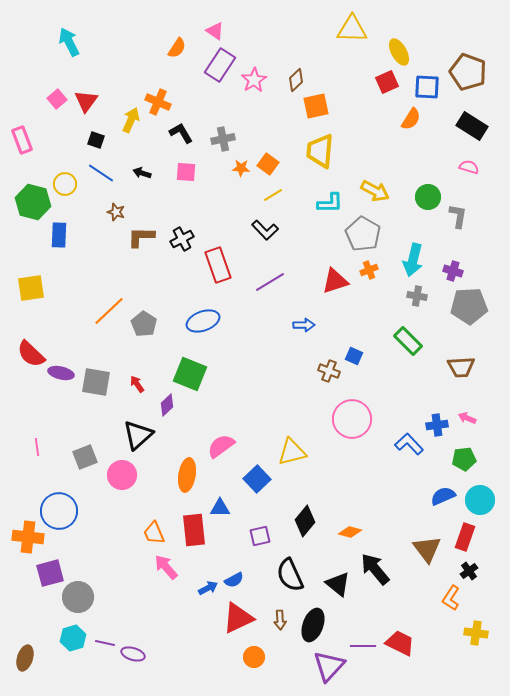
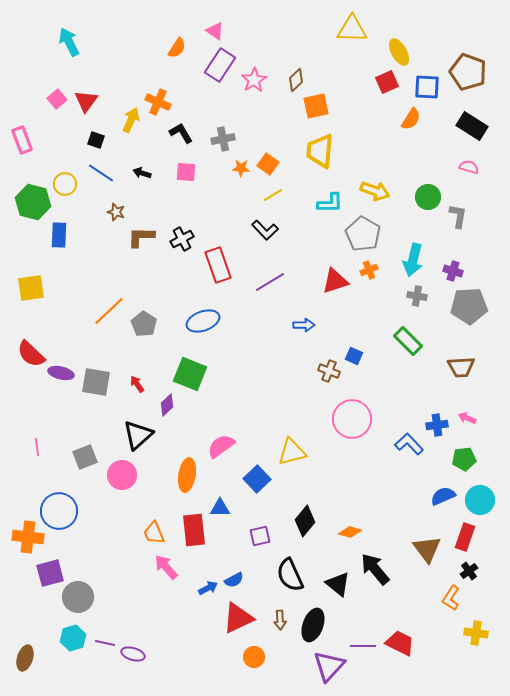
yellow arrow at (375, 191): rotated 8 degrees counterclockwise
